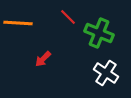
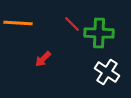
red line: moved 4 px right, 7 px down
green cross: rotated 20 degrees counterclockwise
white cross: moved 1 px right, 1 px up
